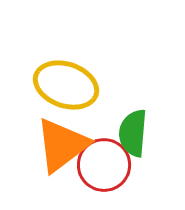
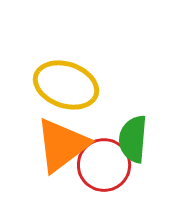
green semicircle: moved 6 px down
